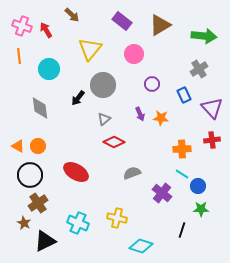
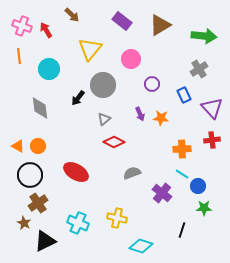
pink circle: moved 3 px left, 5 px down
green star: moved 3 px right, 1 px up
